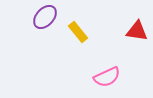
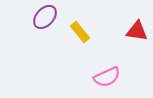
yellow rectangle: moved 2 px right
